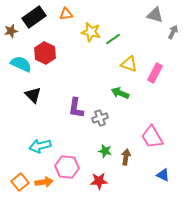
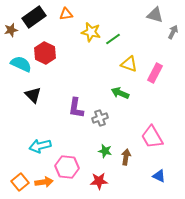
brown star: moved 1 px up
blue triangle: moved 4 px left, 1 px down
